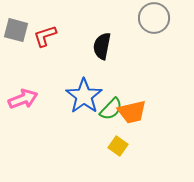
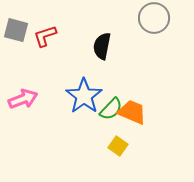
orange trapezoid: rotated 144 degrees counterclockwise
